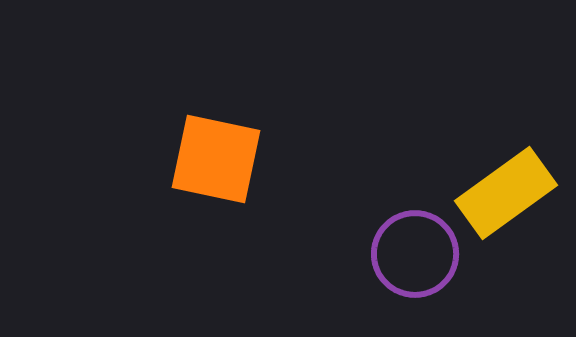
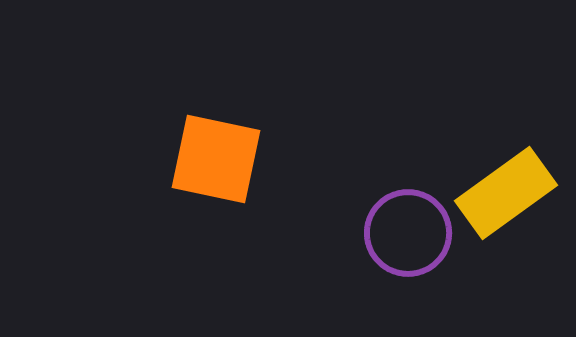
purple circle: moved 7 px left, 21 px up
